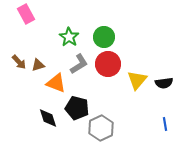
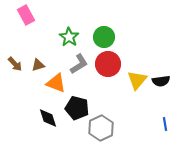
pink rectangle: moved 1 px down
brown arrow: moved 4 px left, 2 px down
black semicircle: moved 3 px left, 2 px up
